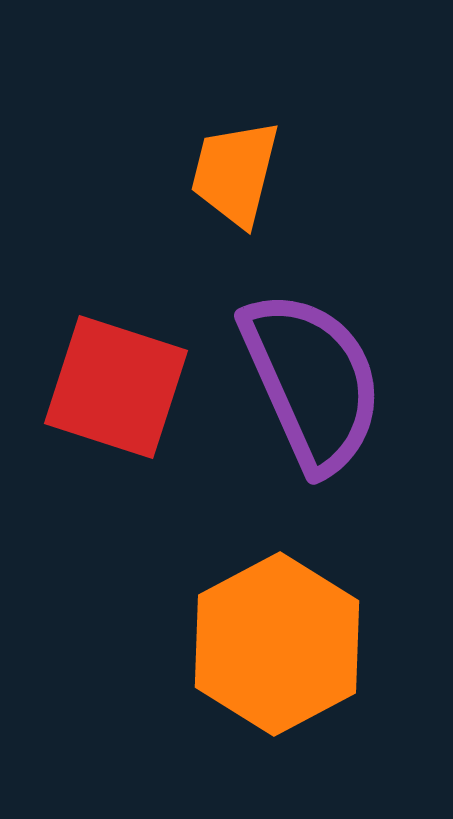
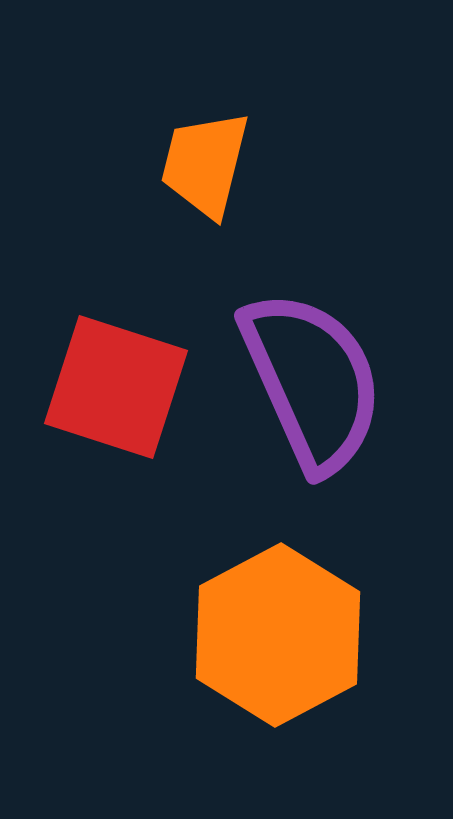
orange trapezoid: moved 30 px left, 9 px up
orange hexagon: moved 1 px right, 9 px up
